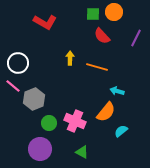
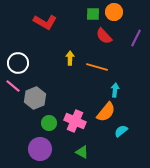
red semicircle: moved 2 px right
cyan arrow: moved 2 px left, 1 px up; rotated 80 degrees clockwise
gray hexagon: moved 1 px right, 1 px up
